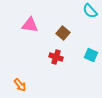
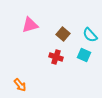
cyan semicircle: moved 24 px down
pink triangle: rotated 24 degrees counterclockwise
brown square: moved 1 px down
cyan square: moved 7 px left
